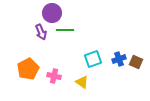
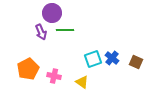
blue cross: moved 7 px left, 1 px up; rotated 32 degrees counterclockwise
